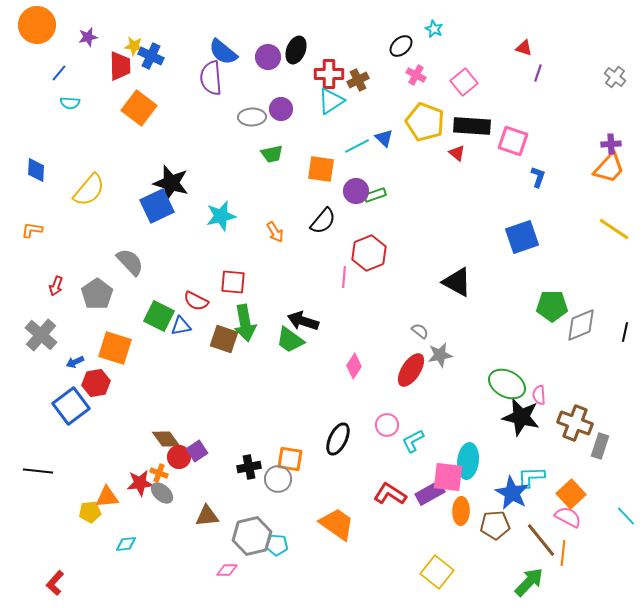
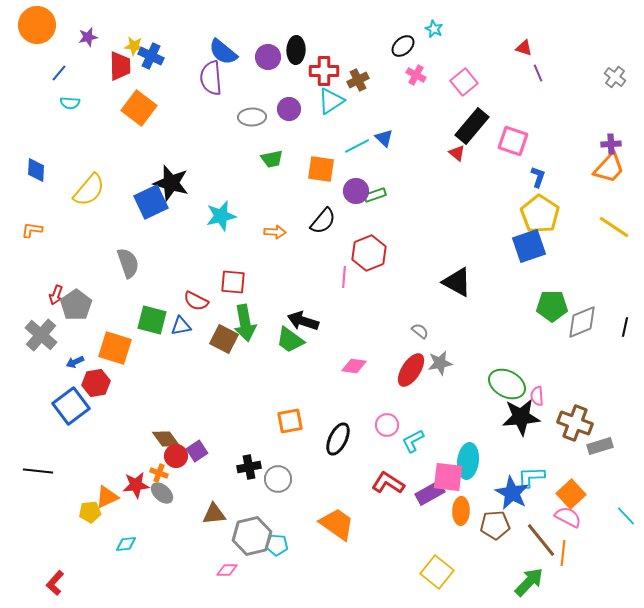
black ellipse at (401, 46): moved 2 px right
black ellipse at (296, 50): rotated 20 degrees counterclockwise
purple line at (538, 73): rotated 42 degrees counterclockwise
red cross at (329, 74): moved 5 px left, 3 px up
purple circle at (281, 109): moved 8 px right
yellow pentagon at (425, 122): moved 115 px right, 92 px down; rotated 12 degrees clockwise
black rectangle at (472, 126): rotated 54 degrees counterclockwise
green trapezoid at (272, 154): moved 5 px down
blue square at (157, 206): moved 6 px left, 4 px up
yellow line at (614, 229): moved 2 px up
orange arrow at (275, 232): rotated 55 degrees counterclockwise
blue square at (522, 237): moved 7 px right, 9 px down
gray semicircle at (130, 262): moved 2 px left, 1 px down; rotated 24 degrees clockwise
red arrow at (56, 286): moved 9 px down
gray pentagon at (97, 294): moved 21 px left, 11 px down
green square at (159, 316): moved 7 px left, 4 px down; rotated 12 degrees counterclockwise
gray diamond at (581, 325): moved 1 px right, 3 px up
black line at (625, 332): moved 5 px up
brown square at (224, 339): rotated 8 degrees clockwise
gray star at (440, 355): moved 8 px down
pink diamond at (354, 366): rotated 65 degrees clockwise
pink semicircle at (539, 395): moved 2 px left, 1 px down
black star at (521, 417): rotated 18 degrees counterclockwise
gray rectangle at (600, 446): rotated 55 degrees clockwise
red circle at (179, 457): moved 3 px left, 1 px up
orange square at (290, 459): moved 38 px up; rotated 20 degrees counterclockwise
red star at (140, 483): moved 4 px left, 2 px down
red L-shape at (390, 494): moved 2 px left, 11 px up
orange triangle at (107, 497): rotated 20 degrees counterclockwise
brown triangle at (207, 516): moved 7 px right, 2 px up
